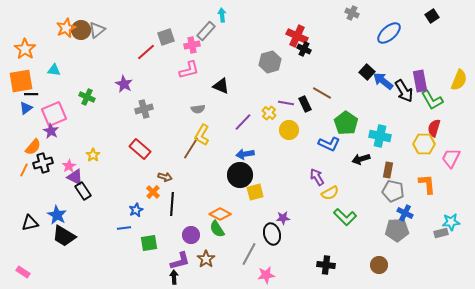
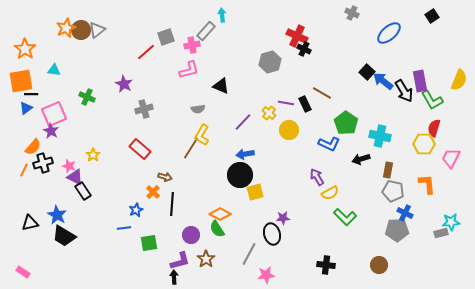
pink star at (69, 166): rotated 24 degrees counterclockwise
